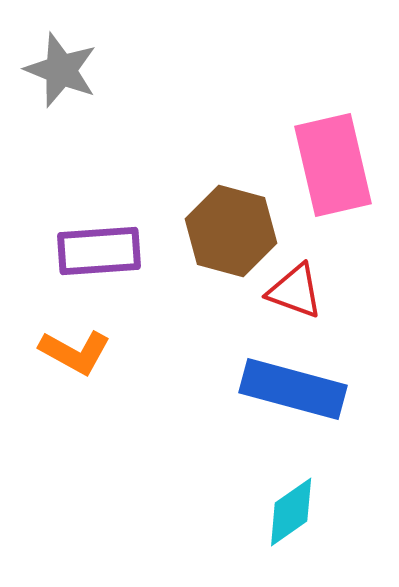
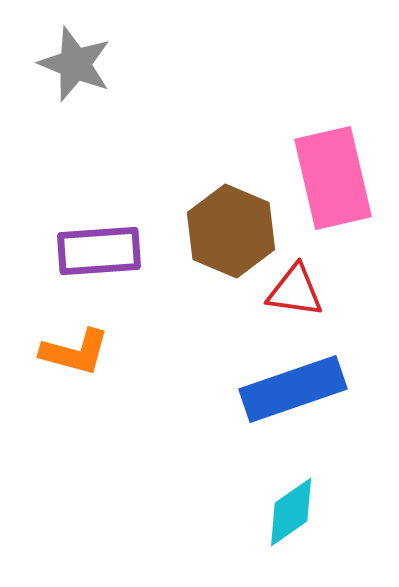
gray star: moved 14 px right, 6 px up
pink rectangle: moved 13 px down
brown hexagon: rotated 8 degrees clockwise
red triangle: rotated 12 degrees counterclockwise
orange L-shape: rotated 14 degrees counterclockwise
blue rectangle: rotated 34 degrees counterclockwise
